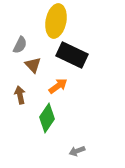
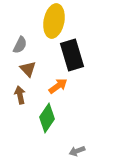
yellow ellipse: moved 2 px left
black rectangle: rotated 48 degrees clockwise
brown triangle: moved 5 px left, 4 px down
